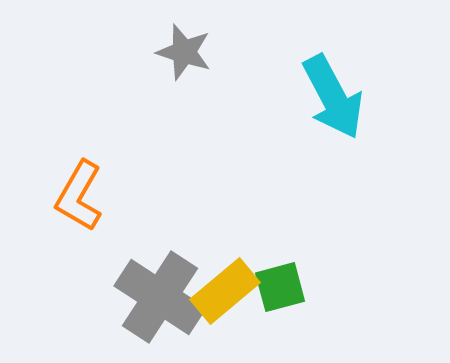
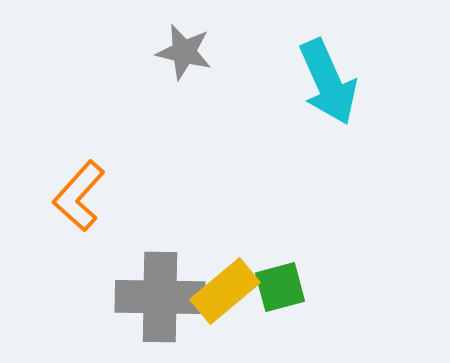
gray star: rotated 4 degrees counterclockwise
cyan arrow: moved 5 px left, 15 px up; rotated 4 degrees clockwise
orange L-shape: rotated 12 degrees clockwise
gray cross: rotated 32 degrees counterclockwise
